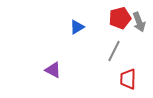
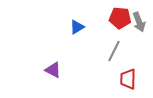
red pentagon: rotated 20 degrees clockwise
